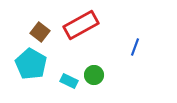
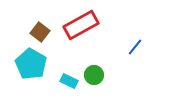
blue line: rotated 18 degrees clockwise
